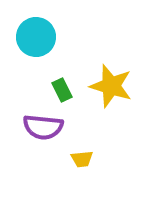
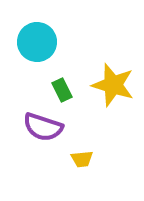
cyan circle: moved 1 px right, 5 px down
yellow star: moved 2 px right, 1 px up
purple semicircle: rotated 12 degrees clockwise
